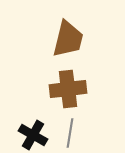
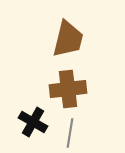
black cross: moved 13 px up
